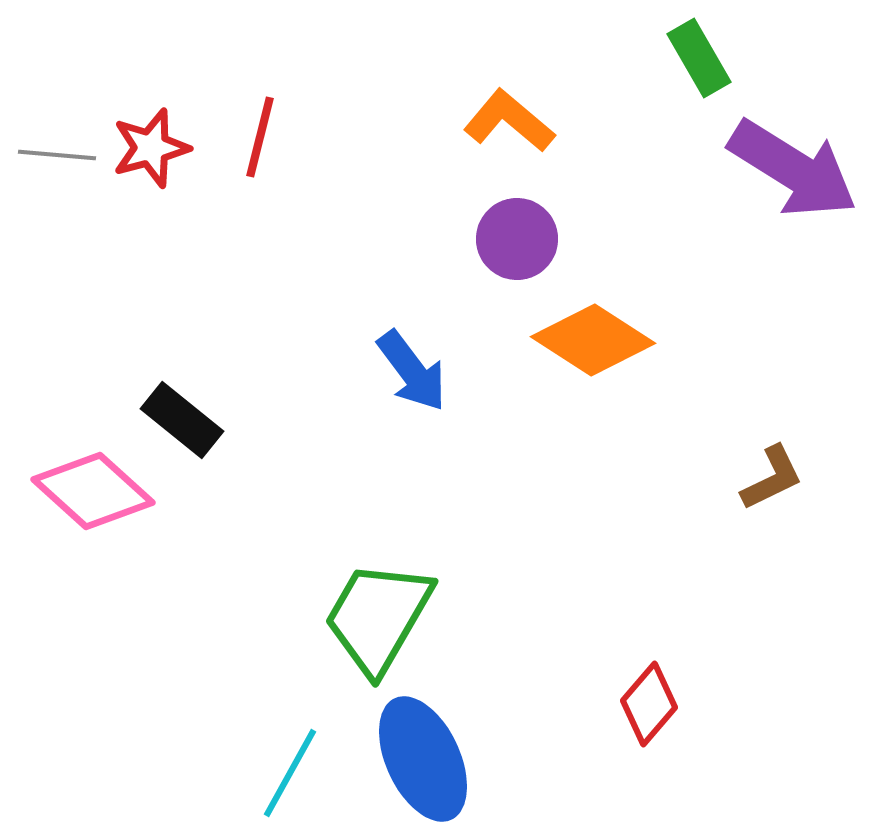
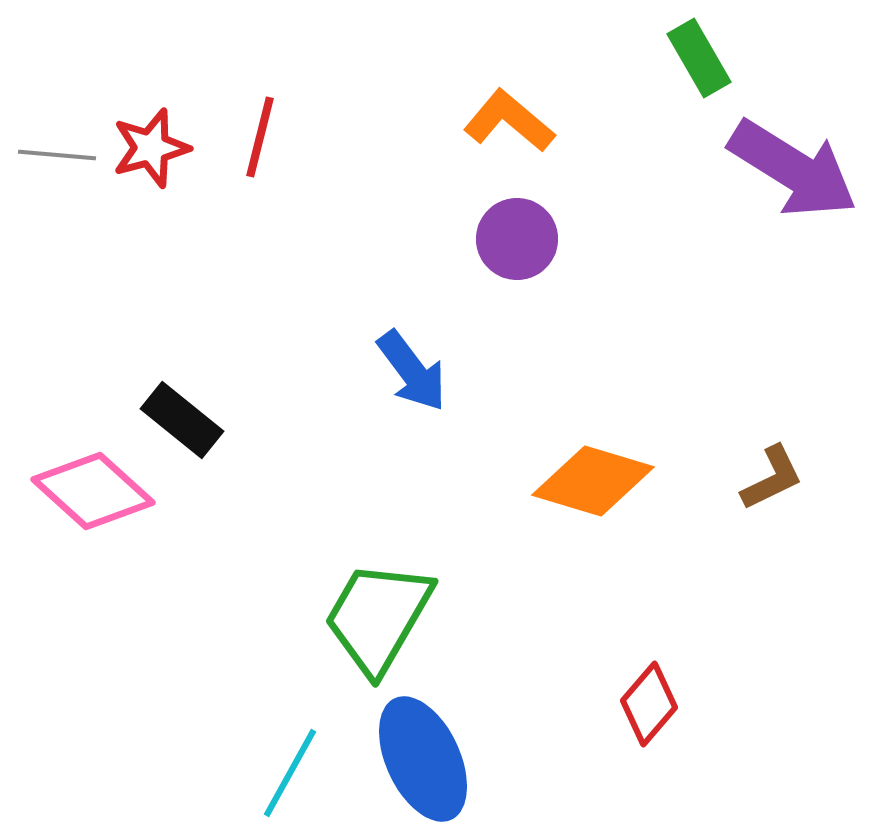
orange diamond: moved 141 px down; rotated 16 degrees counterclockwise
